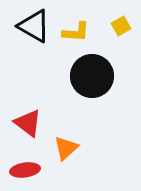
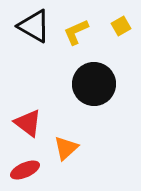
yellow L-shape: rotated 152 degrees clockwise
black circle: moved 2 px right, 8 px down
red ellipse: rotated 16 degrees counterclockwise
